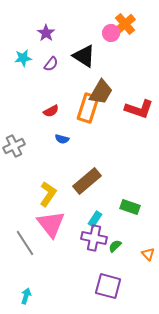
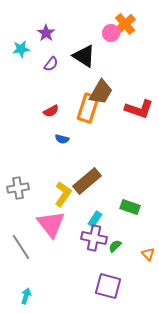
cyan star: moved 2 px left, 9 px up
gray cross: moved 4 px right, 42 px down; rotated 15 degrees clockwise
yellow L-shape: moved 15 px right
gray line: moved 4 px left, 4 px down
